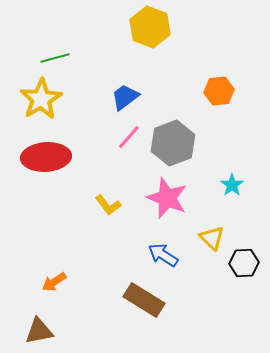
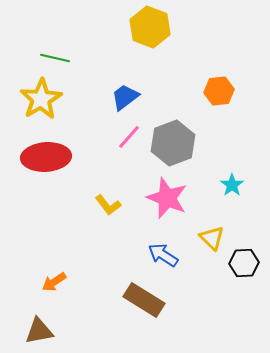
green line: rotated 28 degrees clockwise
